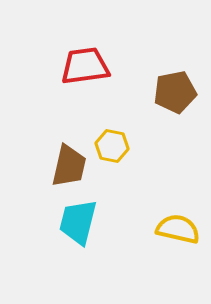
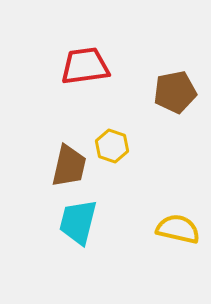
yellow hexagon: rotated 8 degrees clockwise
